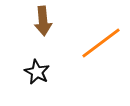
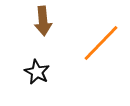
orange line: rotated 9 degrees counterclockwise
